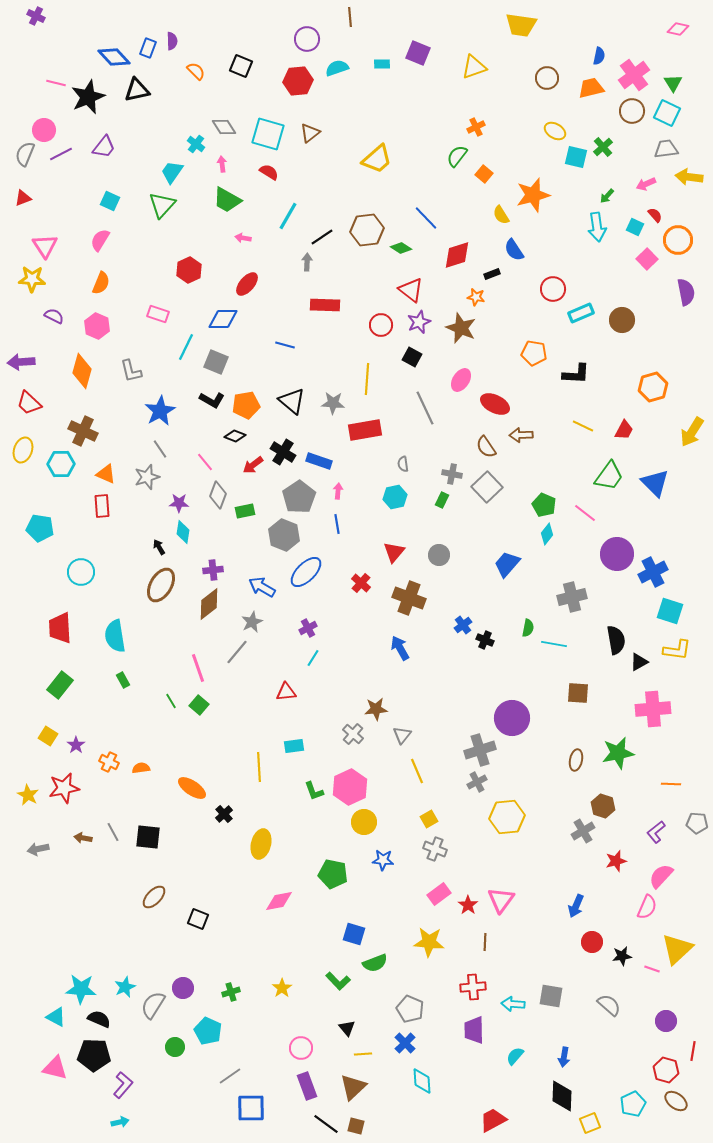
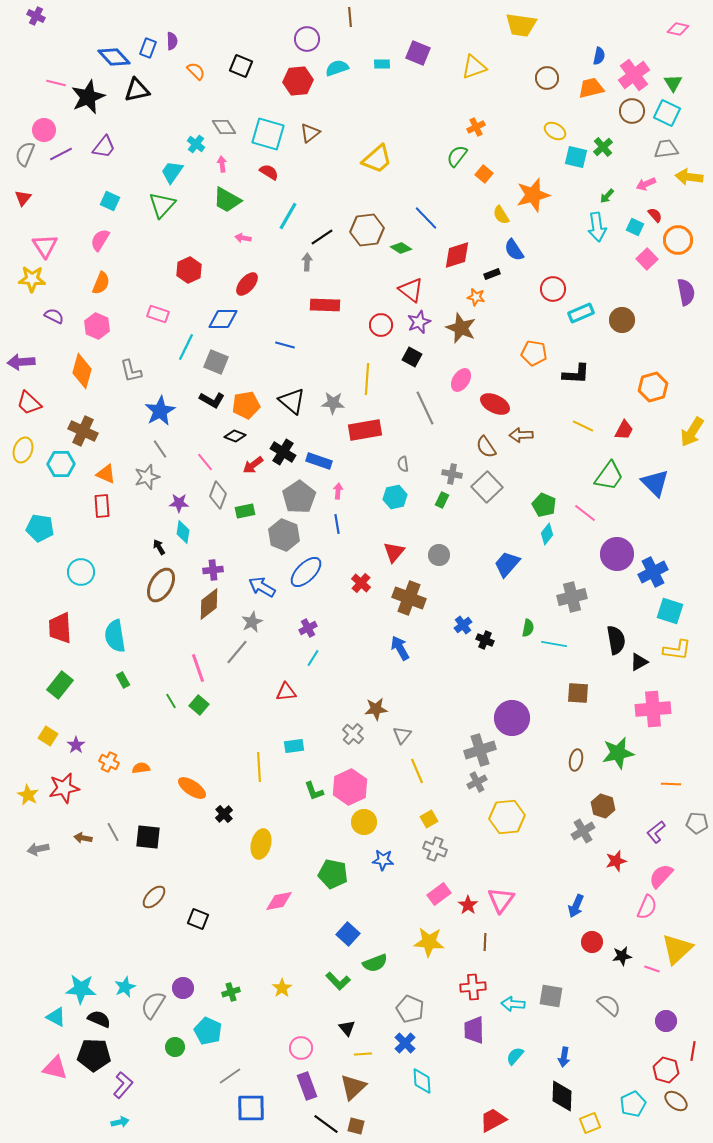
red triangle at (23, 198): rotated 30 degrees counterclockwise
blue square at (354, 934): moved 6 px left; rotated 25 degrees clockwise
